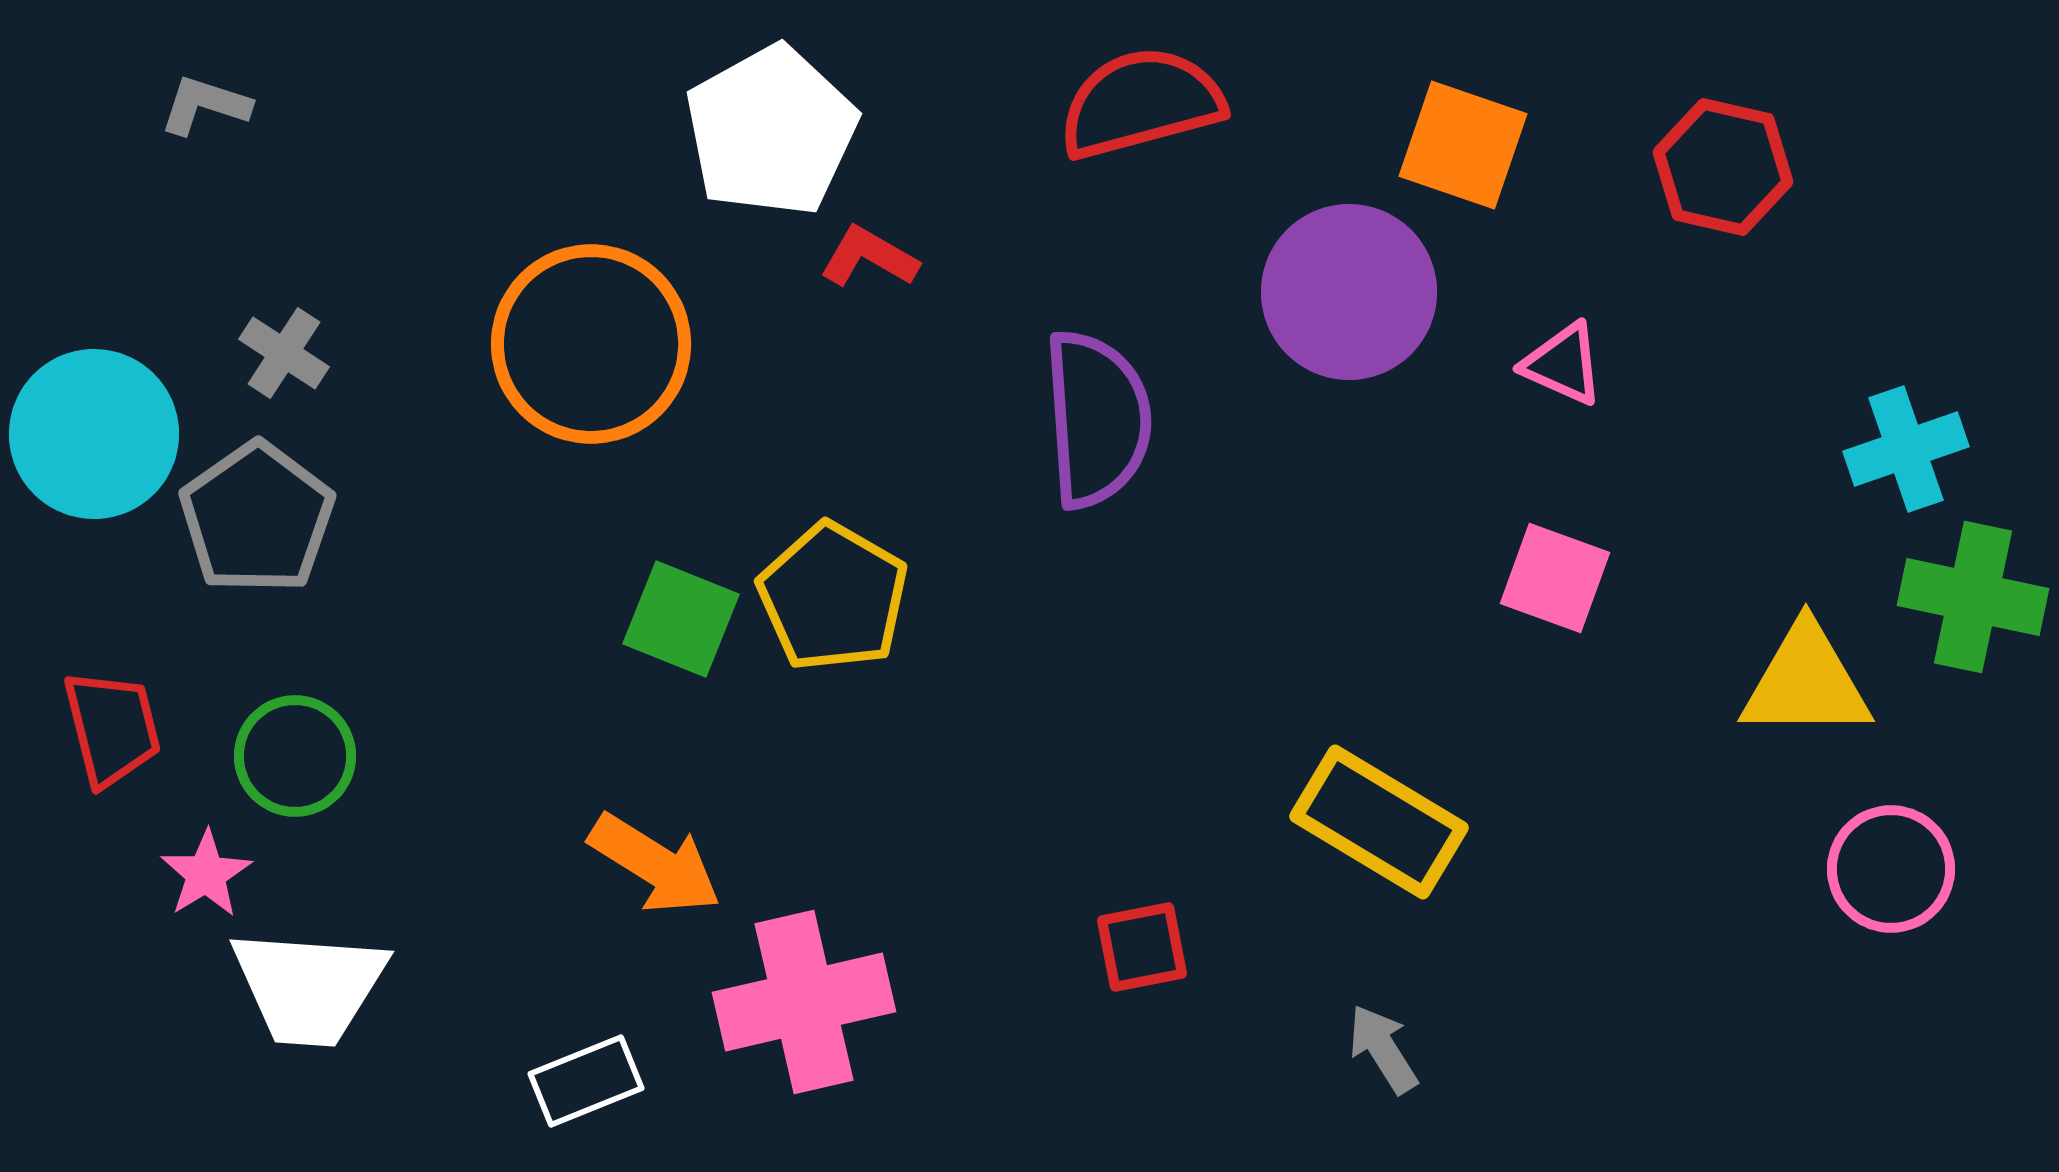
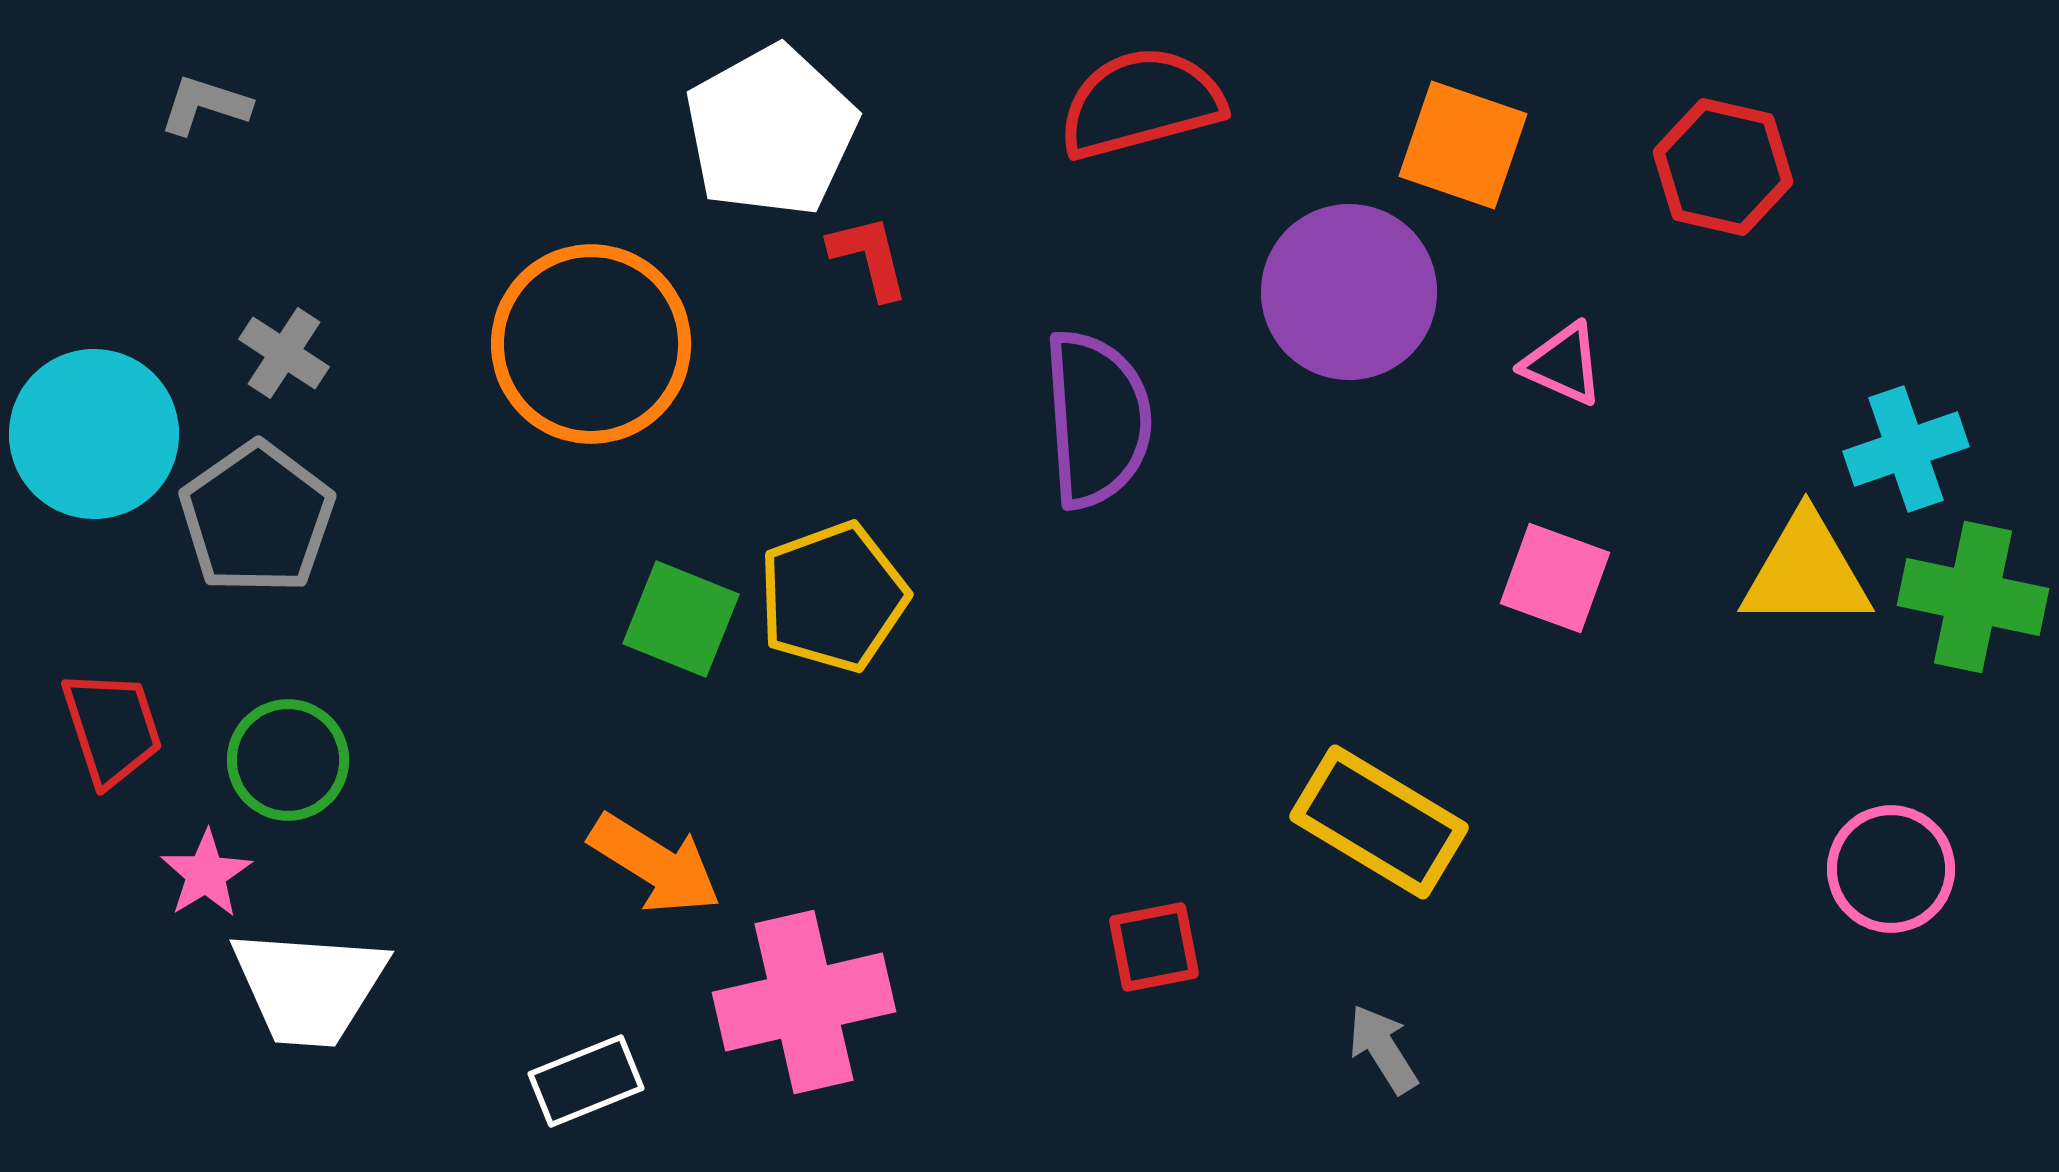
red L-shape: rotated 46 degrees clockwise
yellow pentagon: rotated 22 degrees clockwise
yellow triangle: moved 110 px up
red trapezoid: rotated 4 degrees counterclockwise
green circle: moved 7 px left, 4 px down
red square: moved 12 px right
